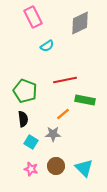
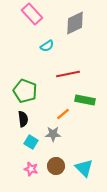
pink rectangle: moved 1 px left, 3 px up; rotated 15 degrees counterclockwise
gray diamond: moved 5 px left
red line: moved 3 px right, 6 px up
